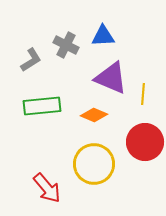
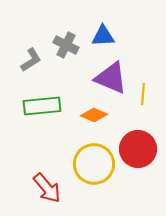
red circle: moved 7 px left, 7 px down
